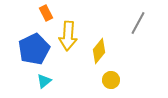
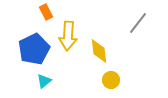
orange rectangle: moved 1 px up
gray line: rotated 10 degrees clockwise
yellow diamond: rotated 45 degrees counterclockwise
